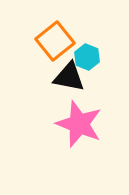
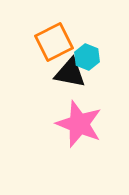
orange square: moved 1 px left, 1 px down; rotated 12 degrees clockwise
black triangle: moved 1 px right, 4 px up
